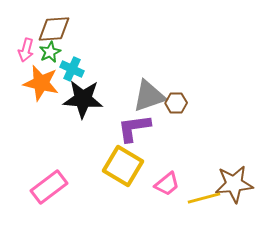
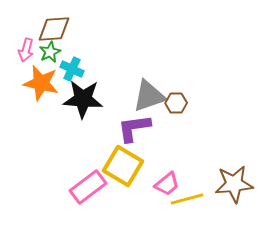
pink rectangle: moved 39 px right
yellow line: moved 17 px left, 1 px down
